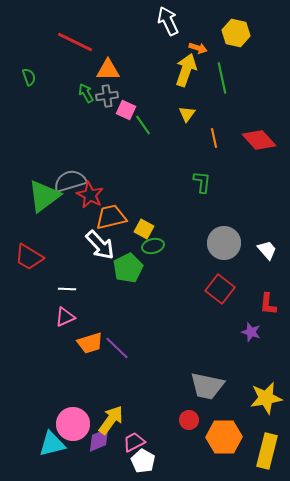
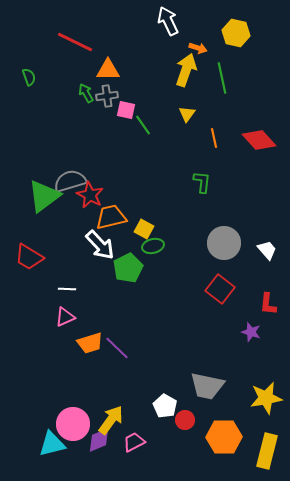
pink square at (126, 110): rotated 12 degrees counterclockwise
red circle at (189, 420): moved 4 px left
white pentagon at (143, 461): moved 22 px right, 55 px up
